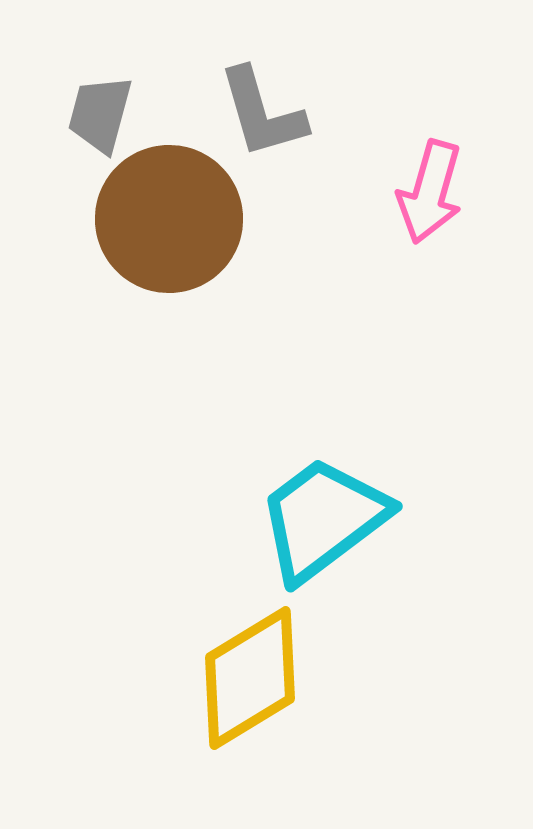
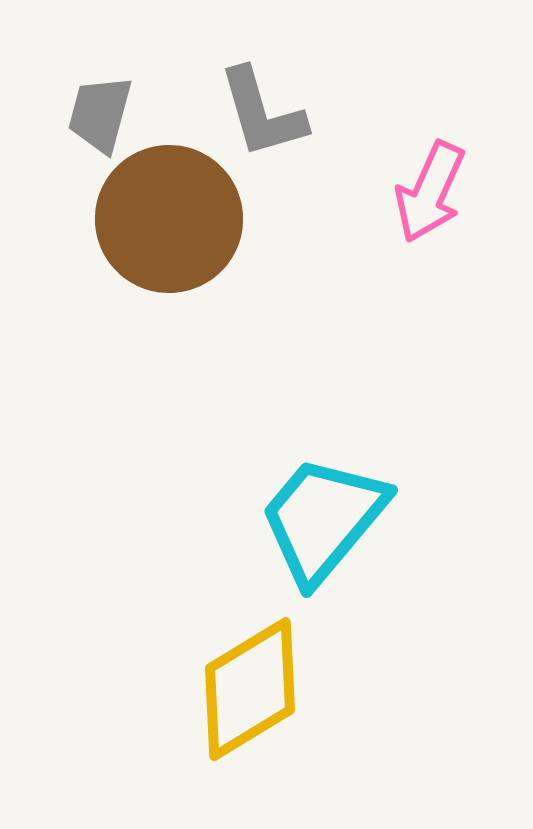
pink arrow: rotated 8 degrees clockwise
cyan trapezoid: rotated 13 degrees counterclockwise
yellow diamond: moved 11 px down
